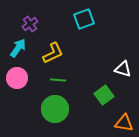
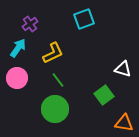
green line: rotated 49 degrees clockwise
